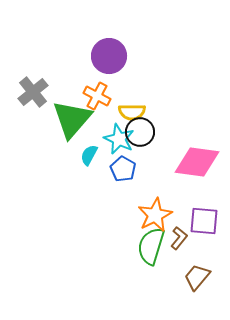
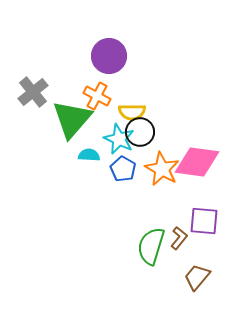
cyan semicircle: rotated 65 degrees clockwise
orange star: moved 7 px right, 46 px up; rotated 16 degrees counterclockwise
